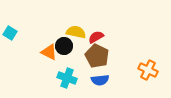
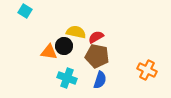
cyan square: moved 15 px right, 22 px up
orange triangle: rotated 18 degrees counterclockwise
brown pentagon: rotated 15 degrees counterclockwise
orange cross: moved 1 px left
blue semicircle: rotated 66 degrees counterclockwise
